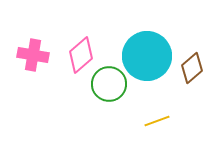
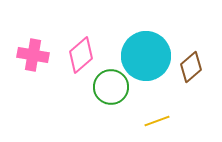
cyan circle: moved 1 px left
brown diamond: moved 1 px left, 1 px up
green circle: moved 2 px right, 3 px down
